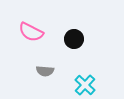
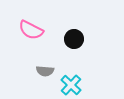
pink semicircle: moved 2 px up
cyan cross: moved 14 px left
